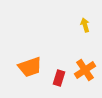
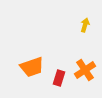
yellow arrow: rotated 32 degrees clockwise
orange trapezoid: moved 2 px right
